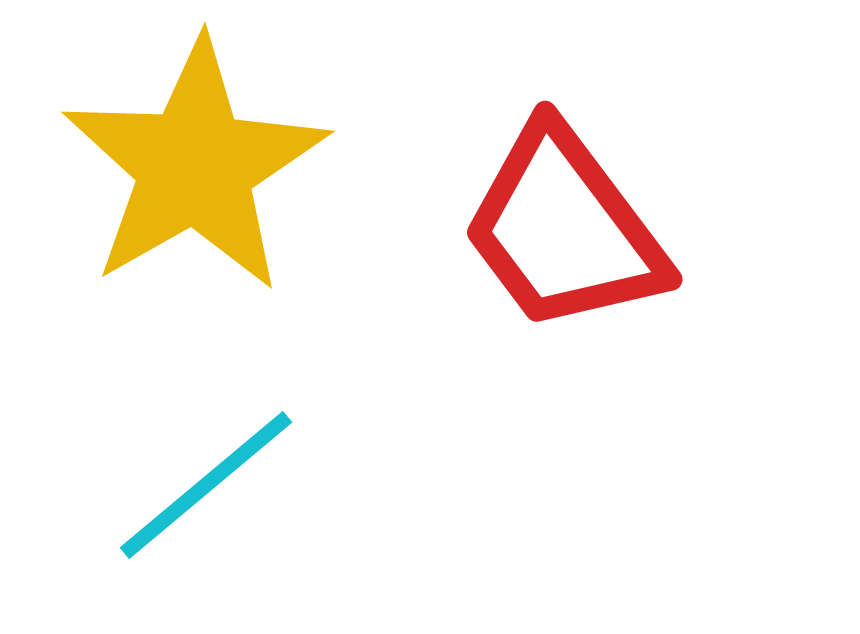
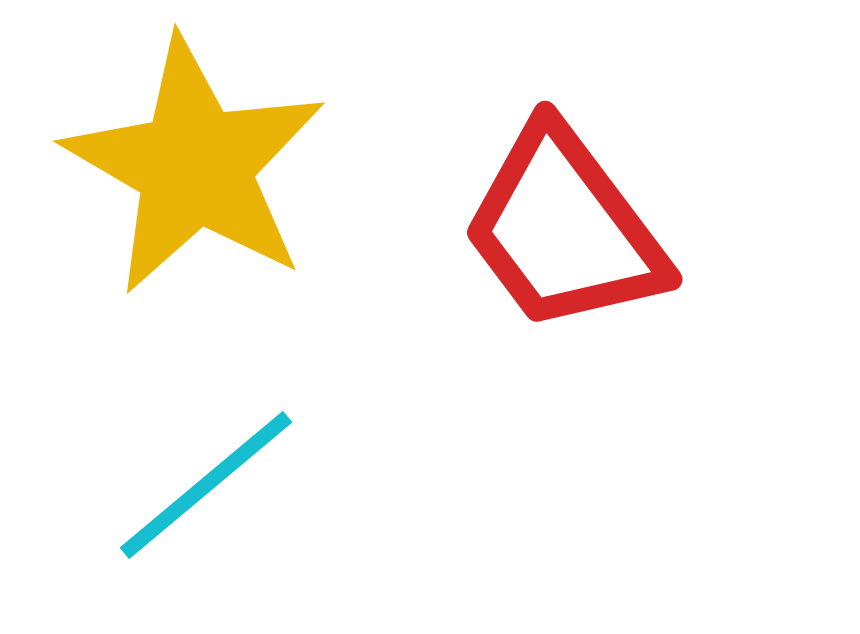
yellow star: rotated 12 degrees counterclockwise
